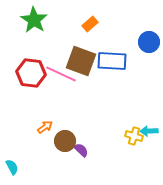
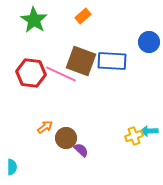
orange rectangle: moved 7 px left, 8 px up
yellow cross: rotated 36 degrees counterclockwise
brown circle: moved 1 px right, 3 px up
cyan semicircle: rotated 28 degrees clockwise
